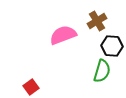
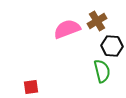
pink semicircle: moved 4 px right, 6 px up
green semicircle: rotated 30 degrees counterclockwise
red square: rotated 28 degrees clockwise
